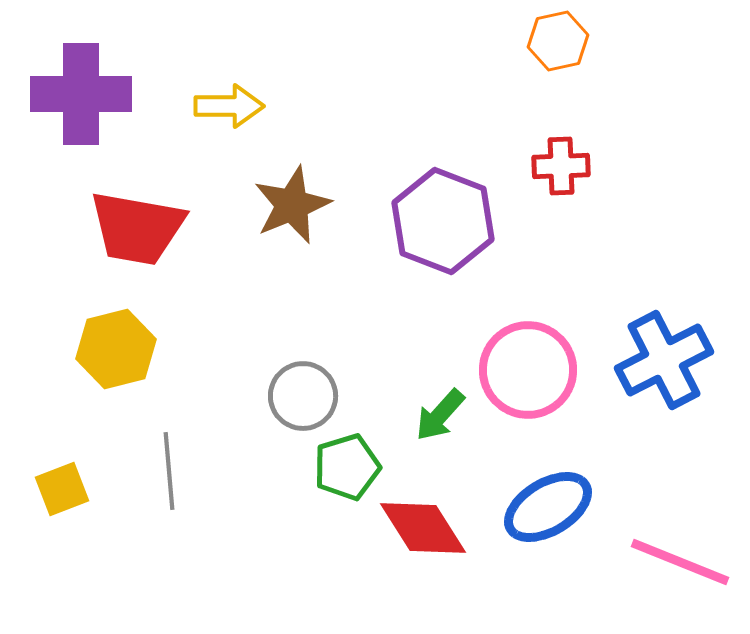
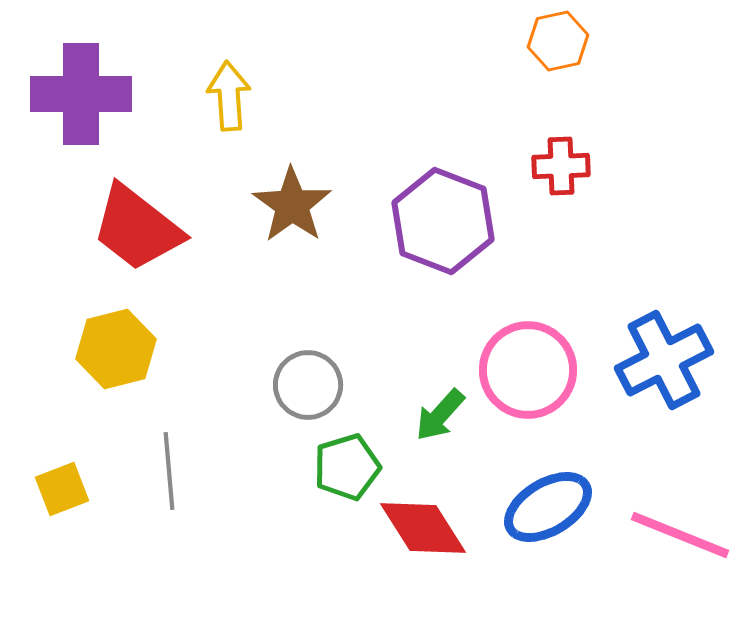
yellow arrow: moved 10 px up; rotated 94 degrees counterclockwise
brown star: rotated 14 degrees counterclockwise
red trapezoid: rotated 28 degrees clockwise
gray circle: moved 5 px right, 11 px up
pink line: moved 27 px up
